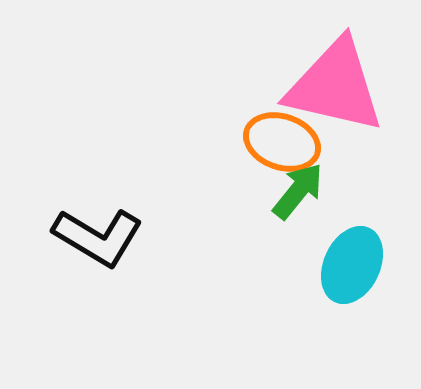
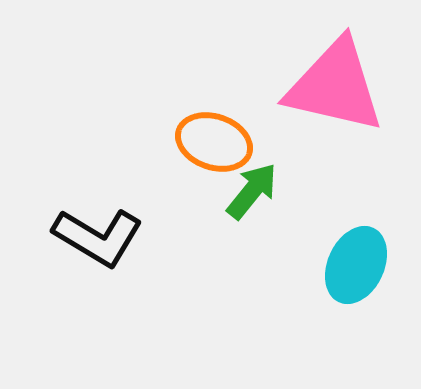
orange ellipse: moved 68 px left
green arrow: moved 46 px left
cyan ellipse: moved 4 px right
